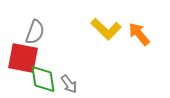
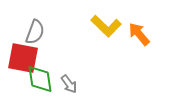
yellow L-shape: moved 3 px up
green diamond: moved 3 px left
